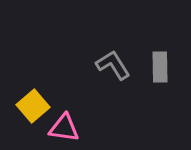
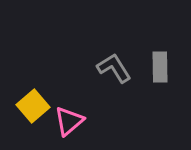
gray L-shape: moved 1 px right, 3 px down
pink triangle: moved 5 px right, 7 px up; rotated 48 degrees counterclockwise
